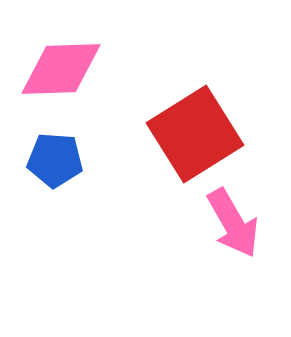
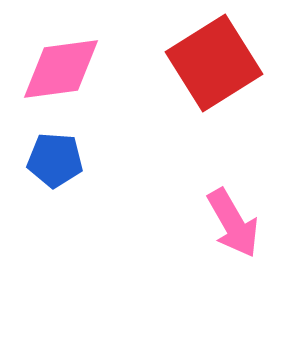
pink diamond: rotated 6 degrees counterclockwise
red square: moved 19 px right, 71 px up
